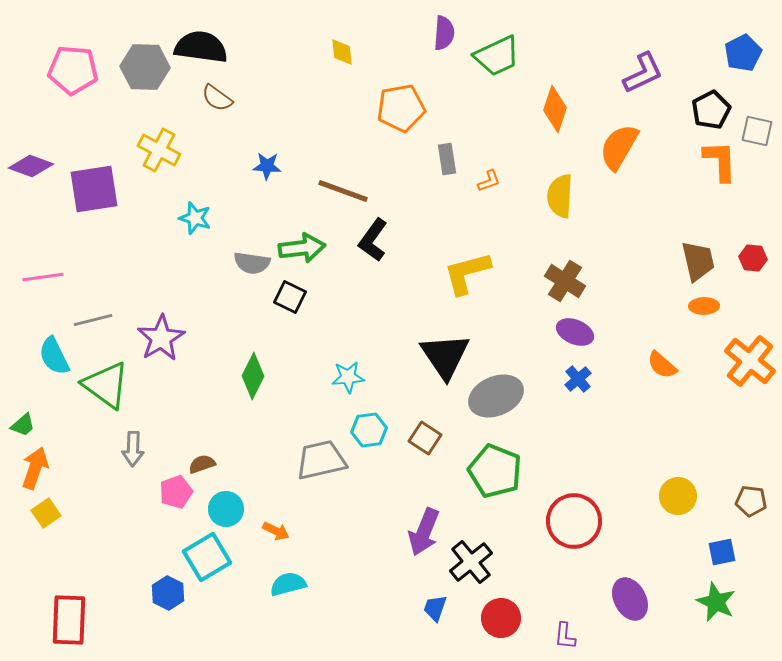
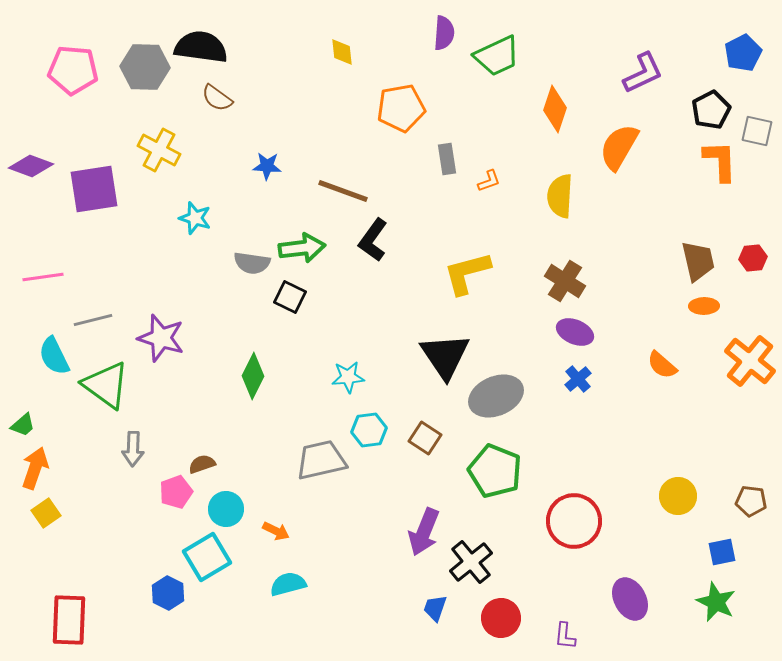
red hexagon at (753, 258): rotated 12 degrees counterclockwise
purple star at (161, 338): rotated 24 degrees counterclockwise
